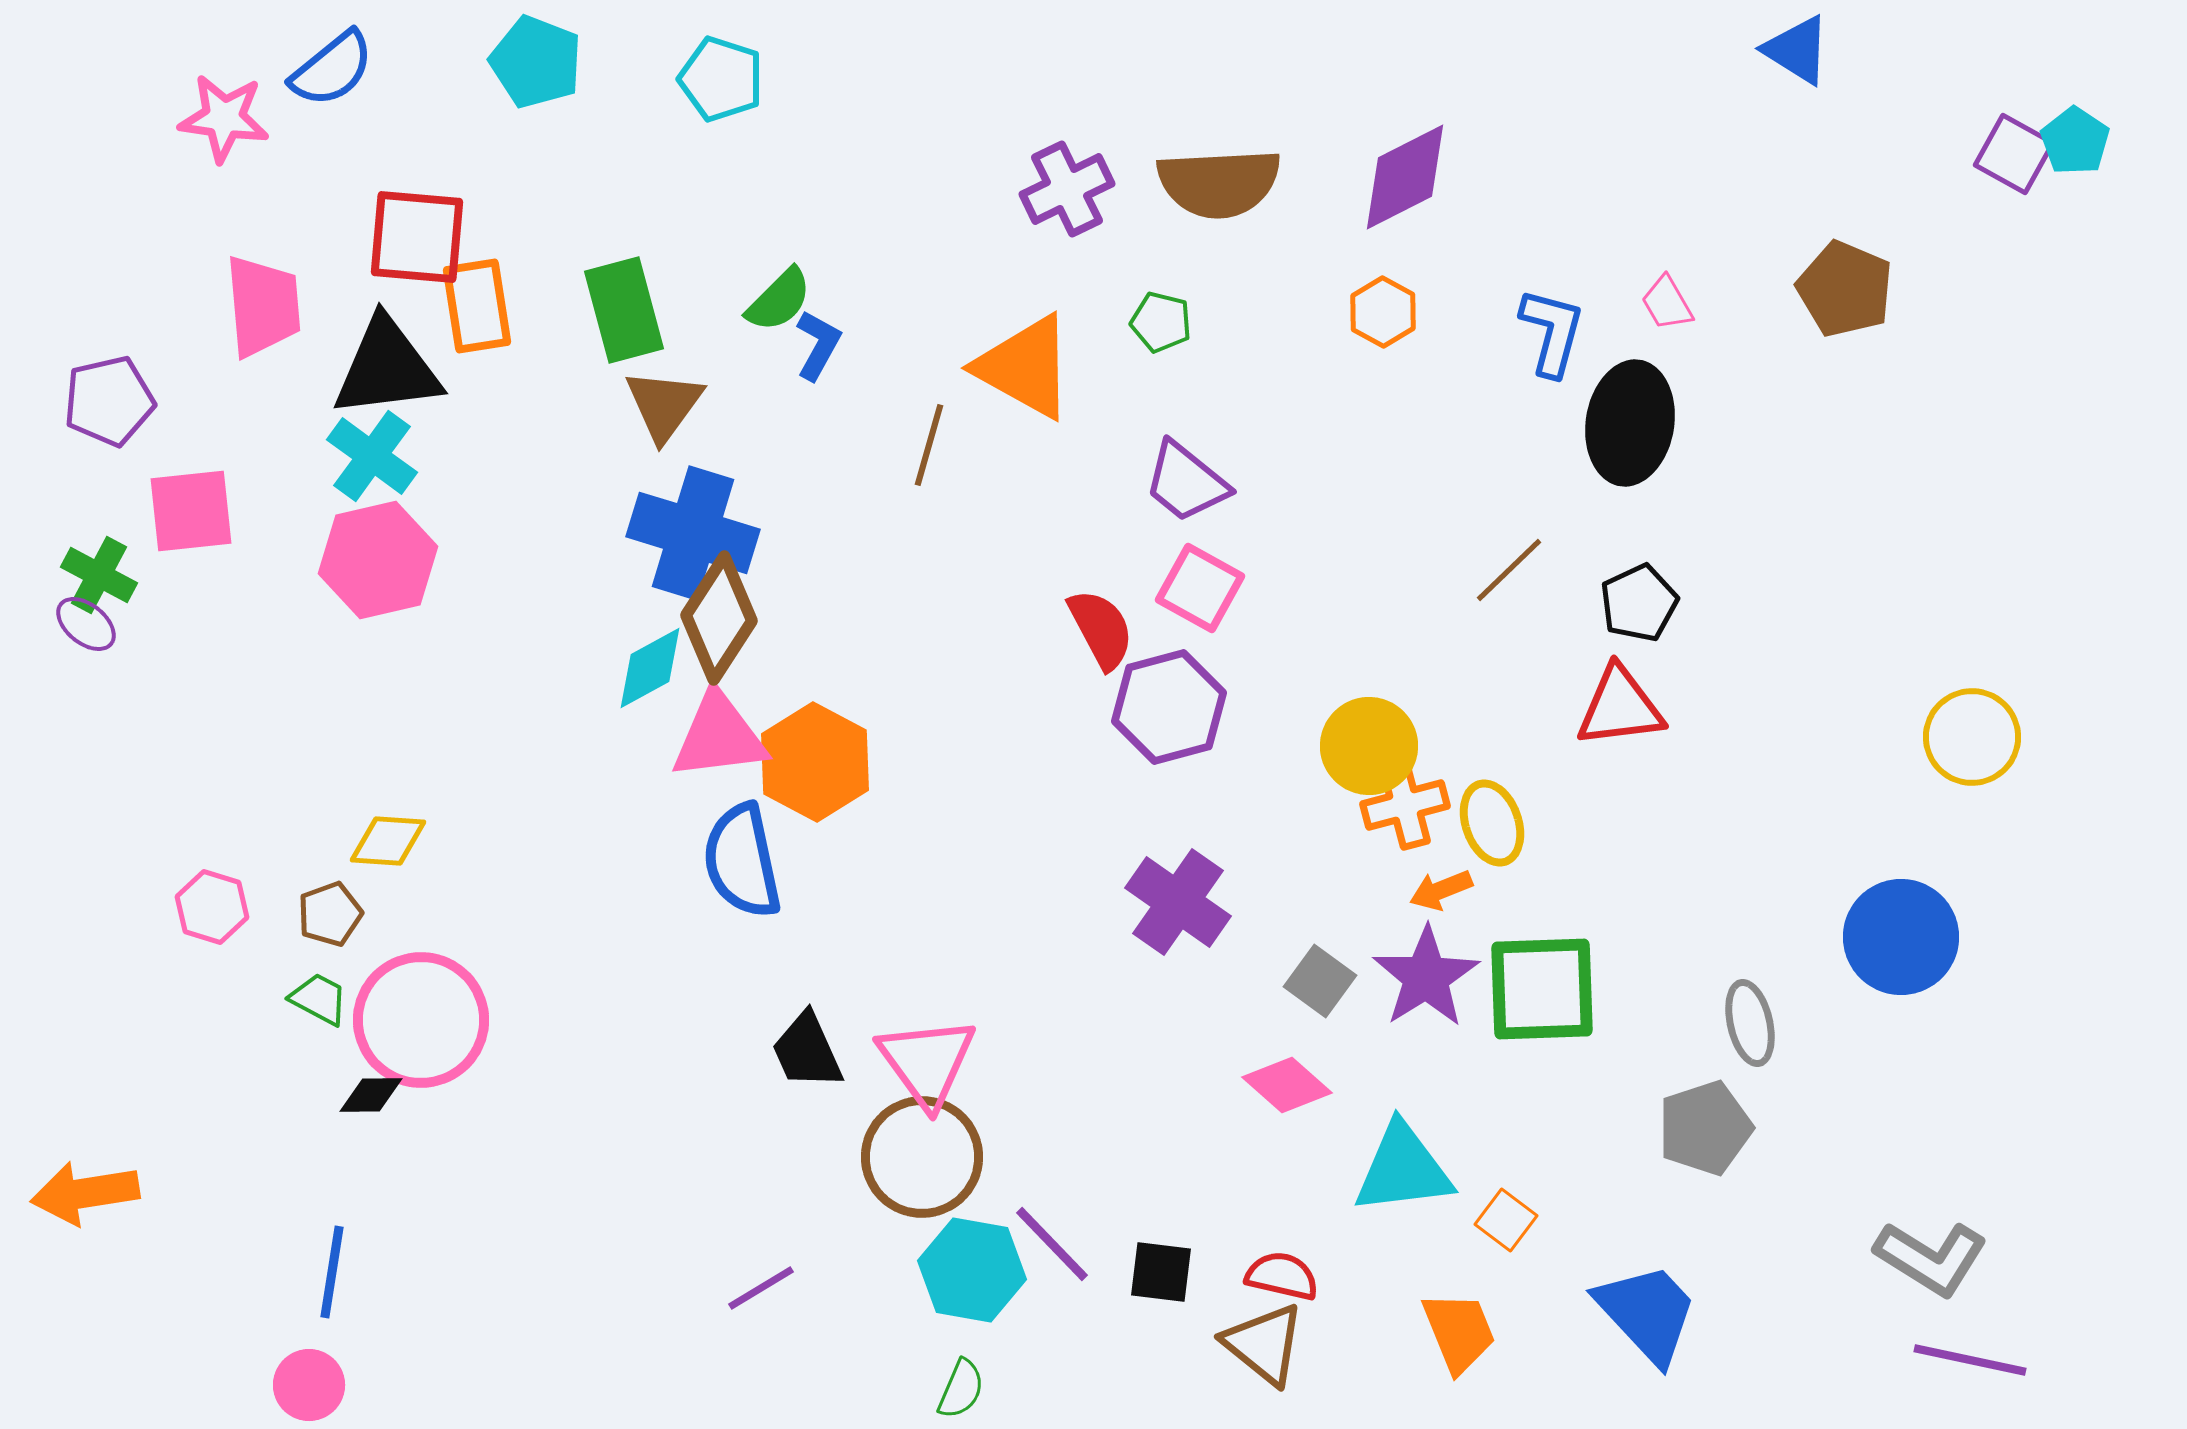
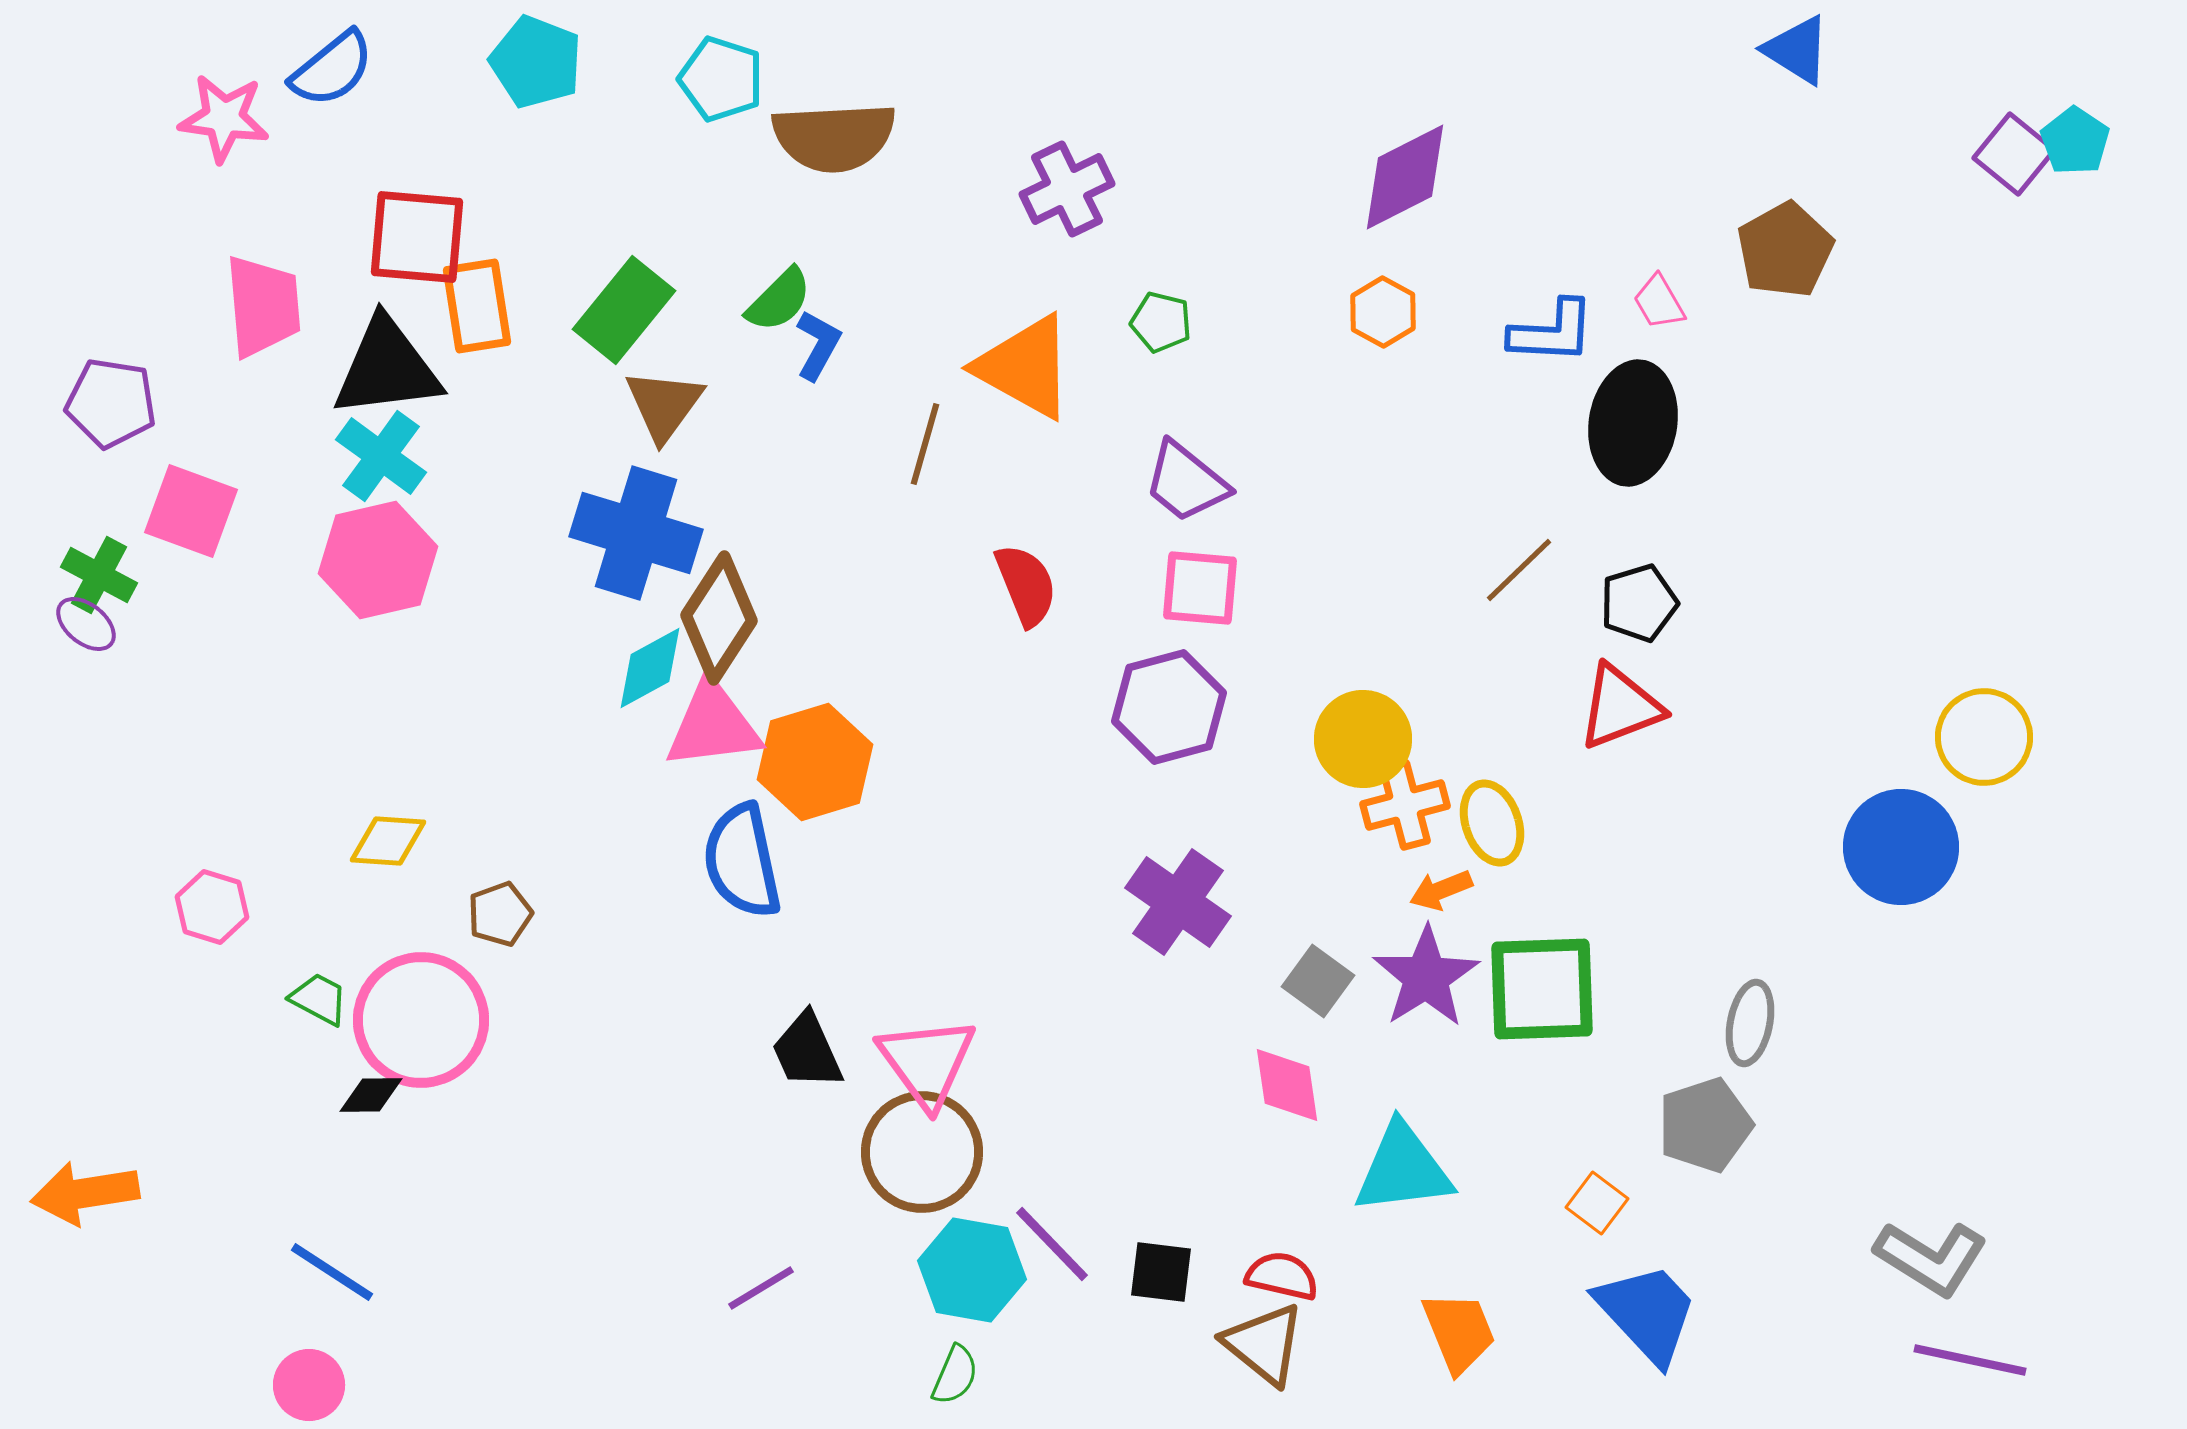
purple square at (2014, 154): rotated 10 degrees clockwise
brown semicircle at (1219, 183): moved 385 px left, 46 px up
brown pentagon at (1845, 289): moved 60 px left, 39 px up; rotated 20 degrees clockwise
pink trapezoid at (1667, 303): moved 8 px left, 1 px up
green rectangle at (624, 310): rotated 54 degrees clockwise
blue L-shape at (1552, 332): rotated 78 degrees clockwise
purple pentagon at (109, 401): moved 2 px right, 2 px down; rotated 22 degrees clockwise
black ellipse at (1630, 423): moved 3 px right
brown line at (929, 445): moved 4 px left, 1 px up
cyan cross at (372, 456): moved 9 px right
pink square at (191, 511): rotated 26 degrees clockwise
blue cross at (693, 533): moved 57 px left
brown line at (1509, 570): moved 10 px right
pink square at (1200, 588): rotated 24 degrees counterclockwise
black pentagon at (1639, 603): rotated 8 degrees clockwise
red semicircle at (1101, 629): moved 75 px left, 44 px up; rotated 6 degrees clockwise
red triangle at (1620, 707): rotated 14 degrees counterclockwise
pink triangle at (719, 736): moved 6 px left, 11 px up
yellow circle at (1972, 737): moved 12 px right
yellow circle at (1369, 746): moved 6 px left, 7 px up
orange hexagon at (815, 762): rotated 15 degrees clockwise
brown pentagon at (330, 914): moved 170 px right
blue circle at (1901, 937): moved 90 px up
gray square at (1320, 981): moved 2 px left
gray ellipse at (1750, 1023): rotated 24 degrees clockwise
pink diamond at (1287, 1085): rotated 40 degrees clockwise
gray pentagon at (1705, 1128): moved 3 px up
brown circle at (922, 1157): moved 5 px up
orange square at (1506, 1220): moved 91 px right, 17 px up
blue line at (332, 1272): rotated 66 degrees counterclockwise
green semicircle at (961, 1389): moved 6 px left, 14 px up
